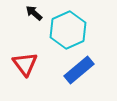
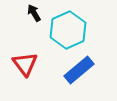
black arrow: rotated 18 degrees clockwise
